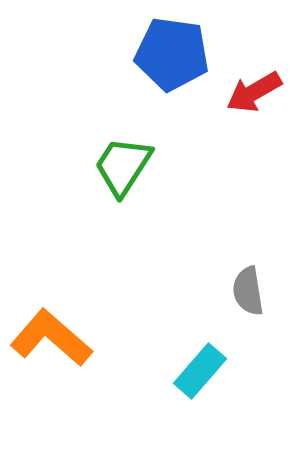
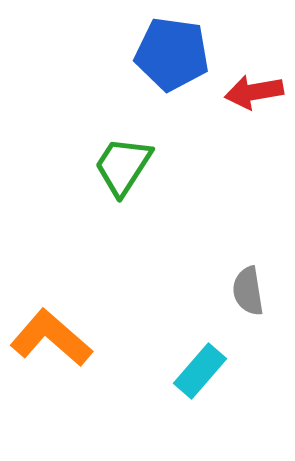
red arrow: rotated 20 degrees clockwise
